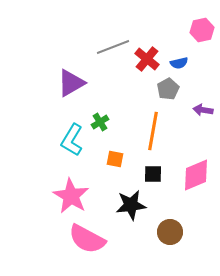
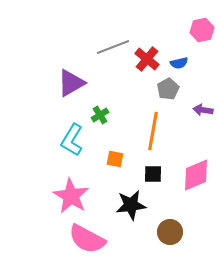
green cross: moved 7 px up
